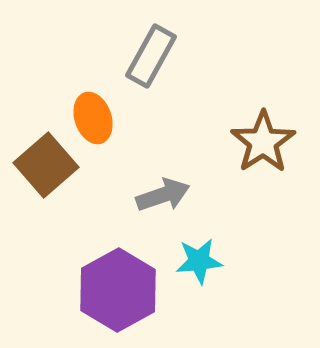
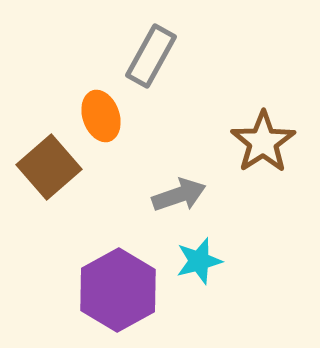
orange ellipse: moved 8 px right, 2 px up
brown square: moved 3 px right, 2 px down
gray arrow: moved 16 px right
cyan star: rotated 9 degrees counterclockwise
